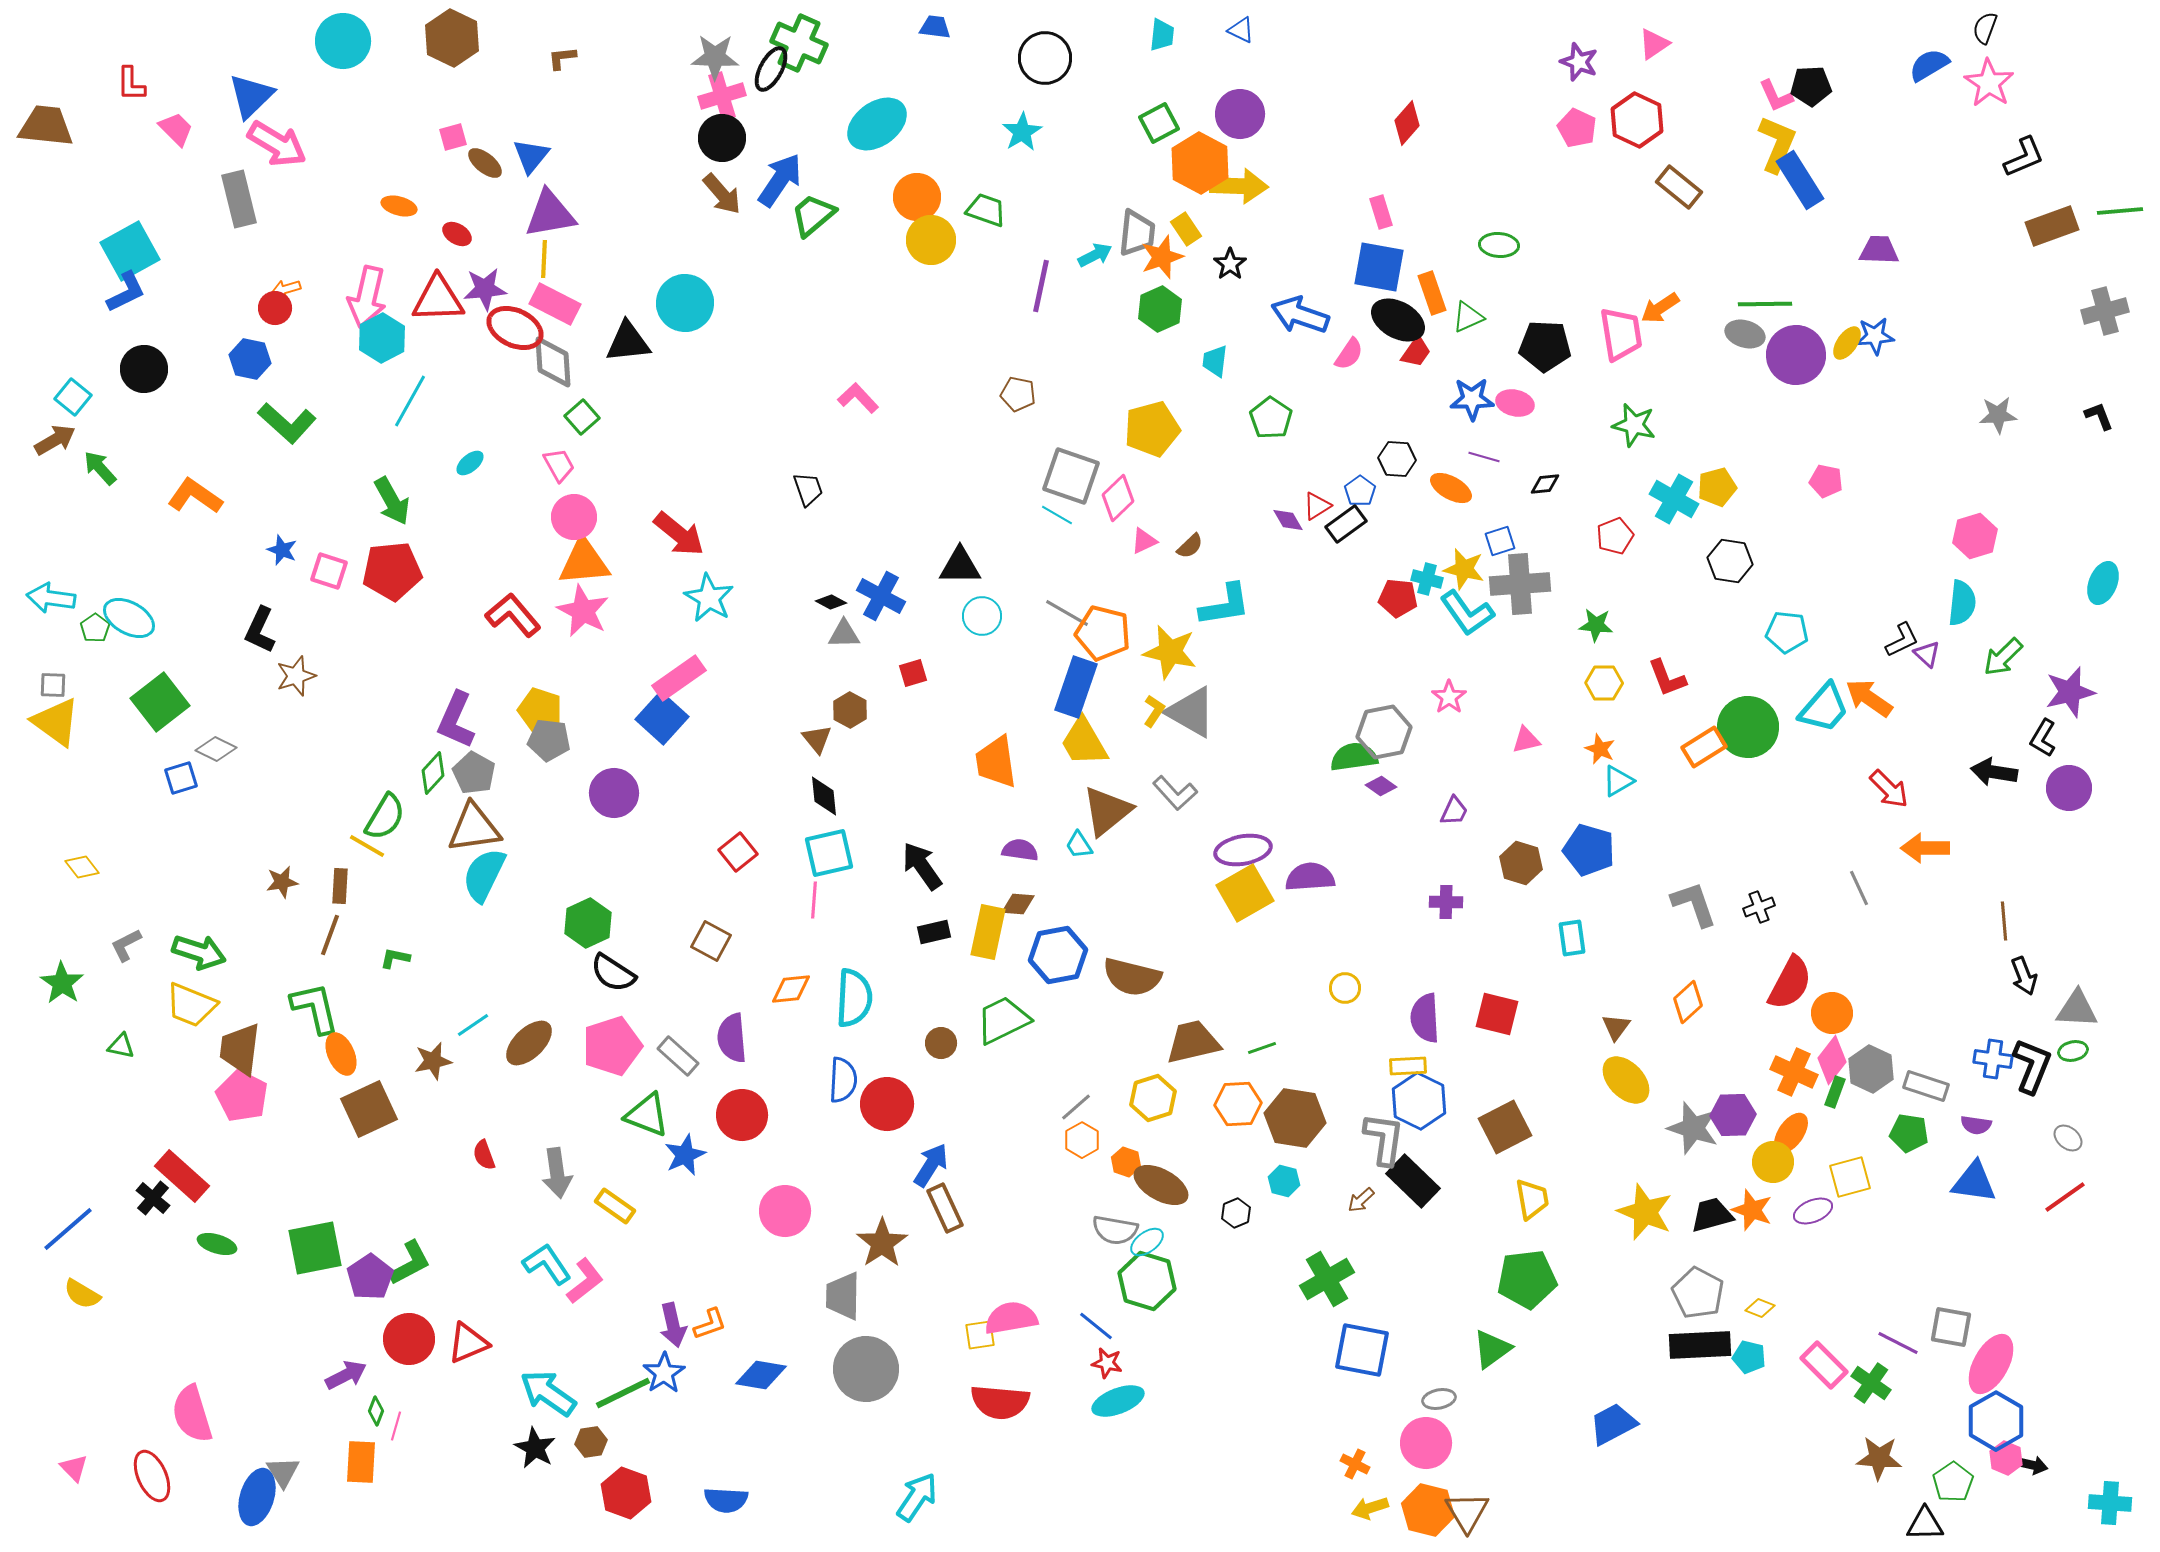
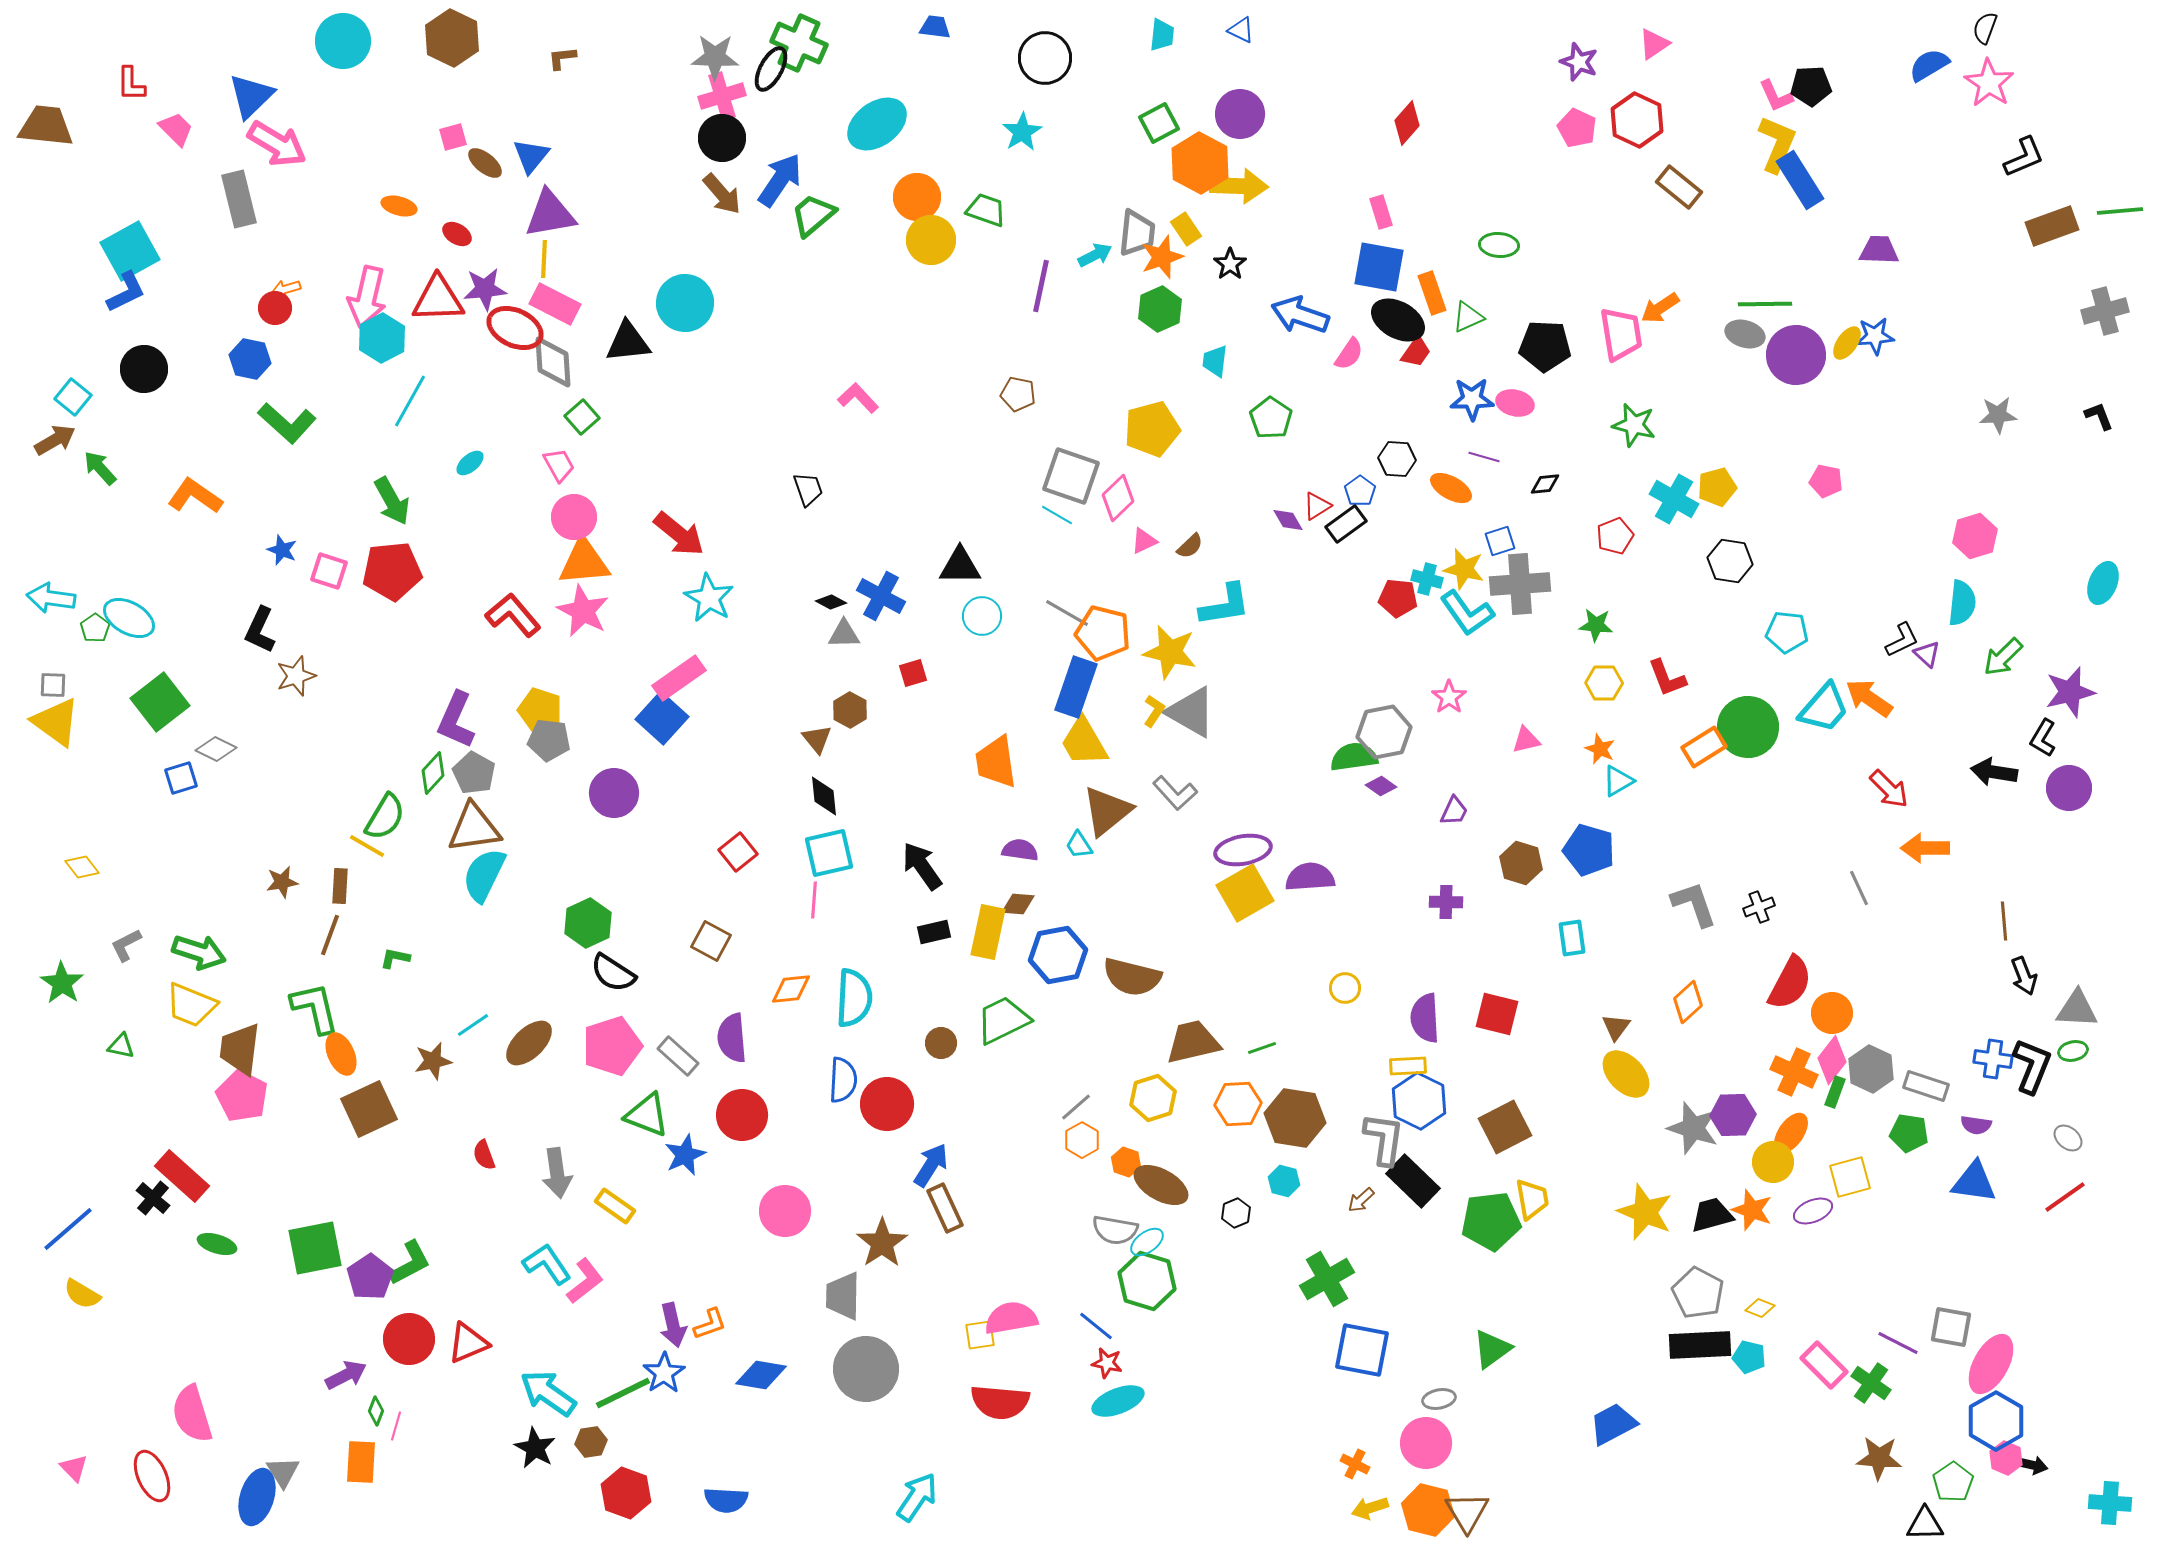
yellow ellipse at (1626, 1080): moved 6 px up
green pentagon at (1527, 1279): moved 36 px left, 58 px up
